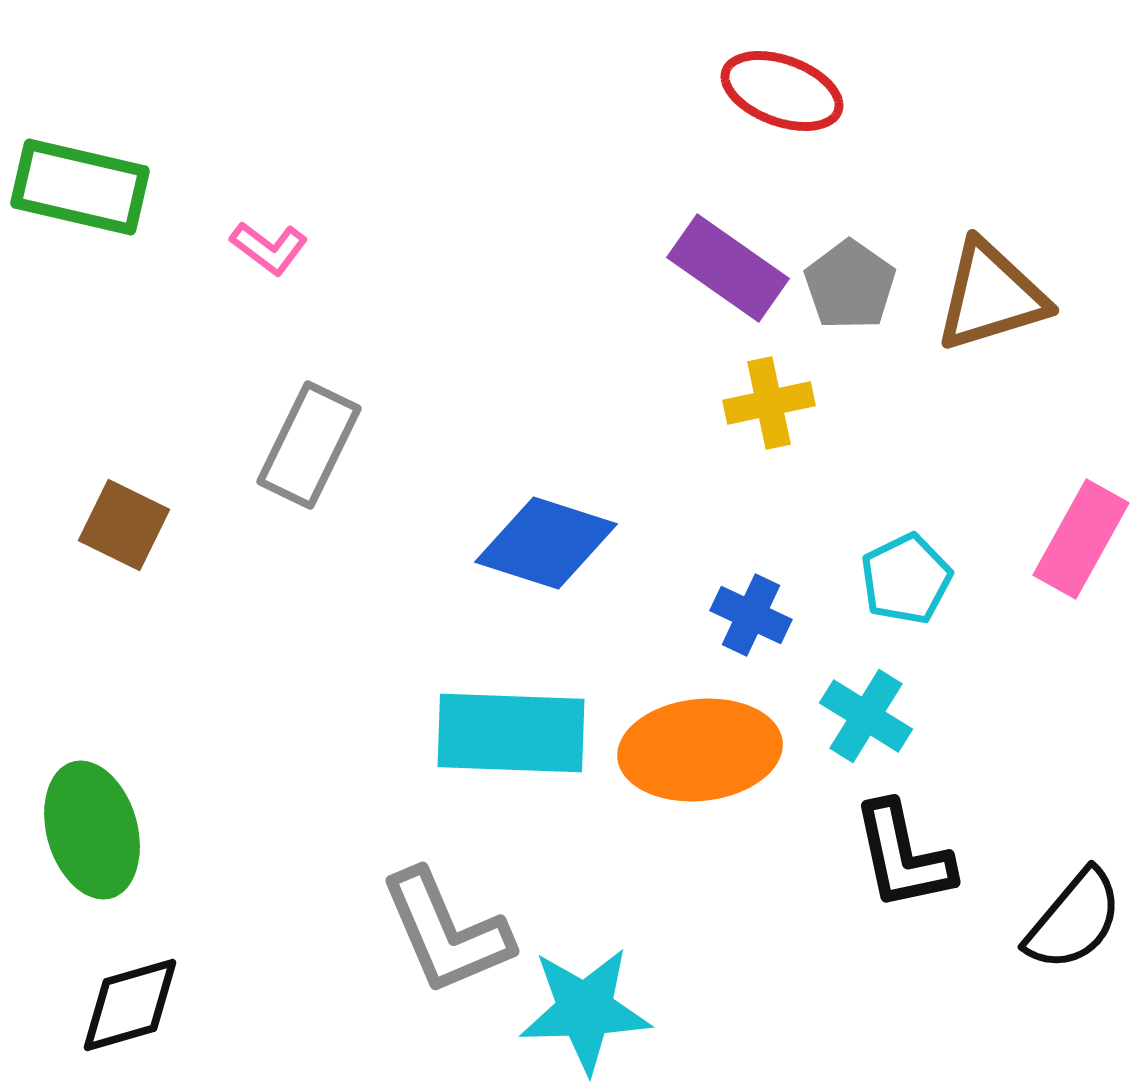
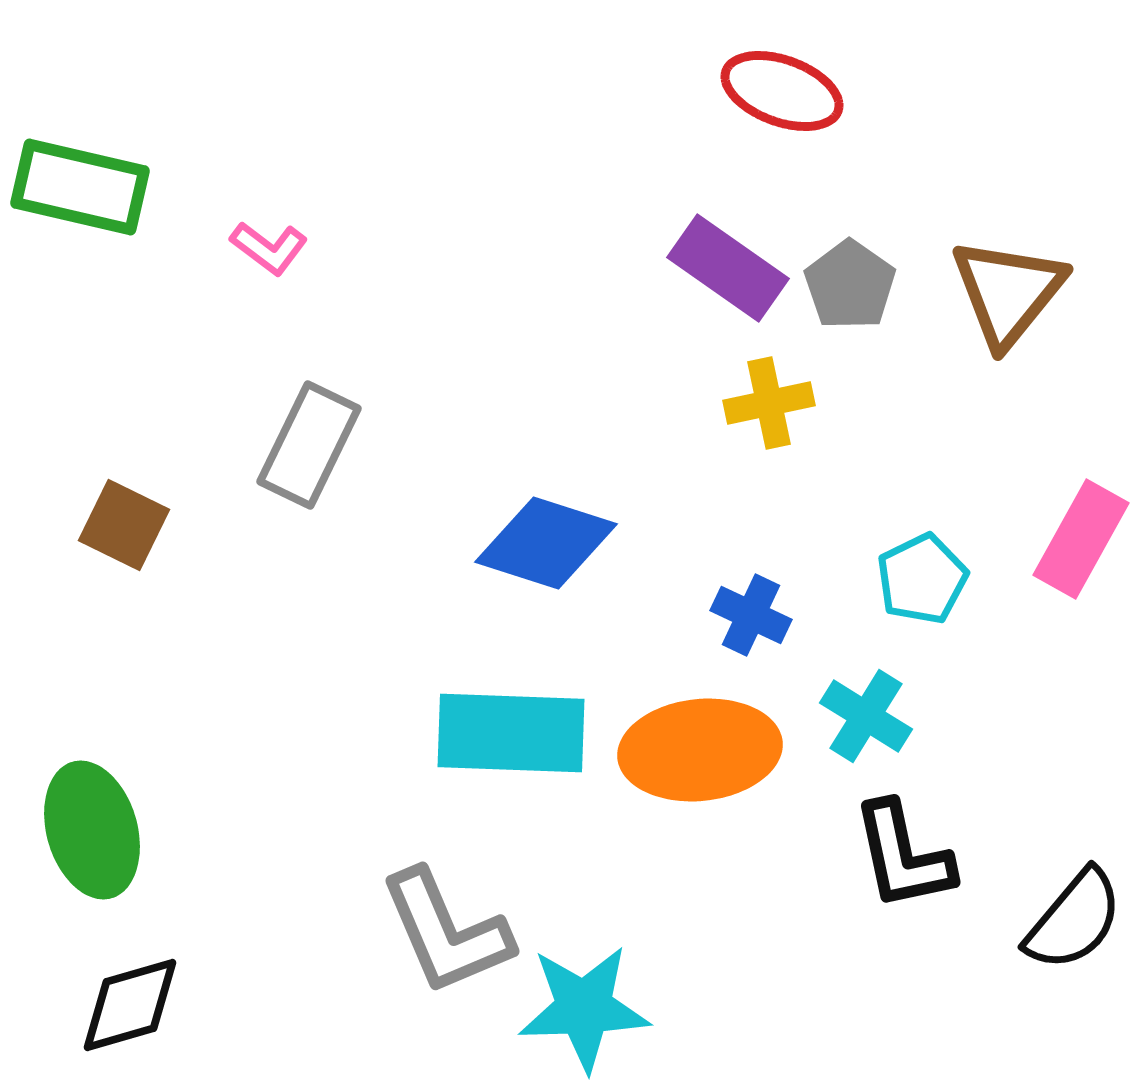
brown triangle: moved 17 px right, 4 px up; rotated 34 degrees counterclockwise
cyan pentagon: moved 16 px right
cyan star: moved 1 px left, 2 px up
